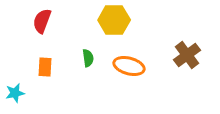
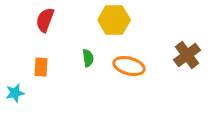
red semicircle: moved 3 px right, 1 px up
orange rectangle: moved 4 px left
